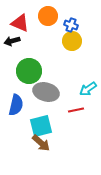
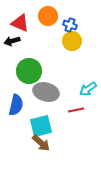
blue cross: moved 1 px left
